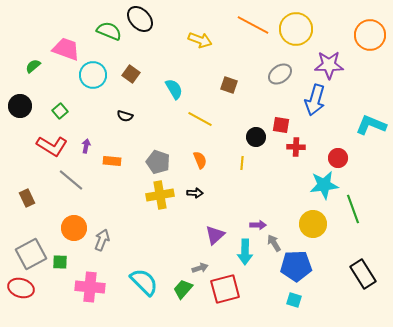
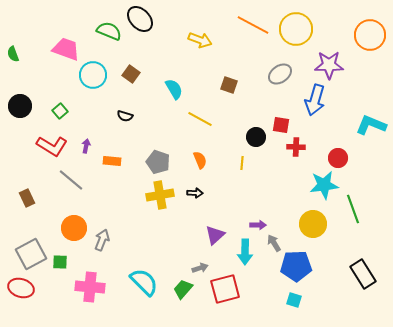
green semicircle at (33, 66): moved 20 px left, 12 px up; rotated 70 degrees counterclockwise
